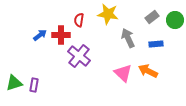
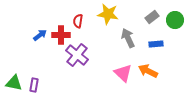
red semicircle: moved 1 px left, 1 px down
purple cross: moved 2 px left, 1 px up
green triangle: rotated 30 degrees clockwise
